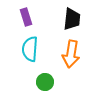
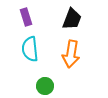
black trapezoid: rotated 15 degrees clockwise
cyan semicircle: rotated 10 degrees counterclockwise
green circle: moved 4 px down
